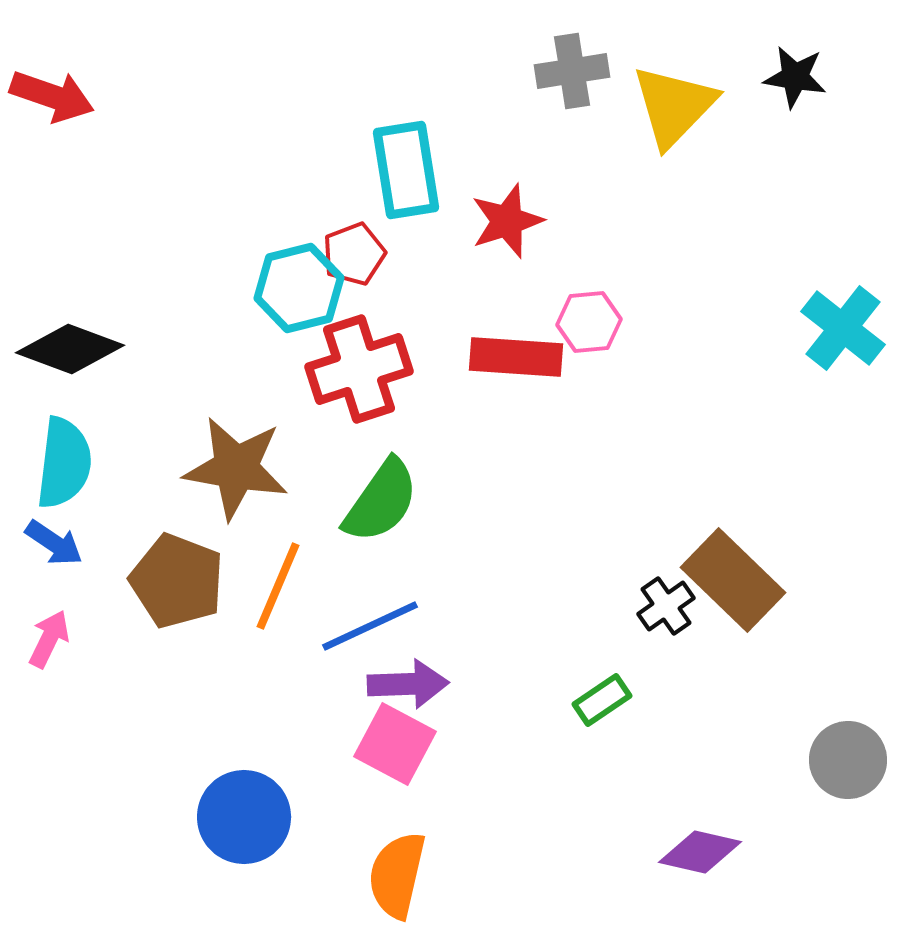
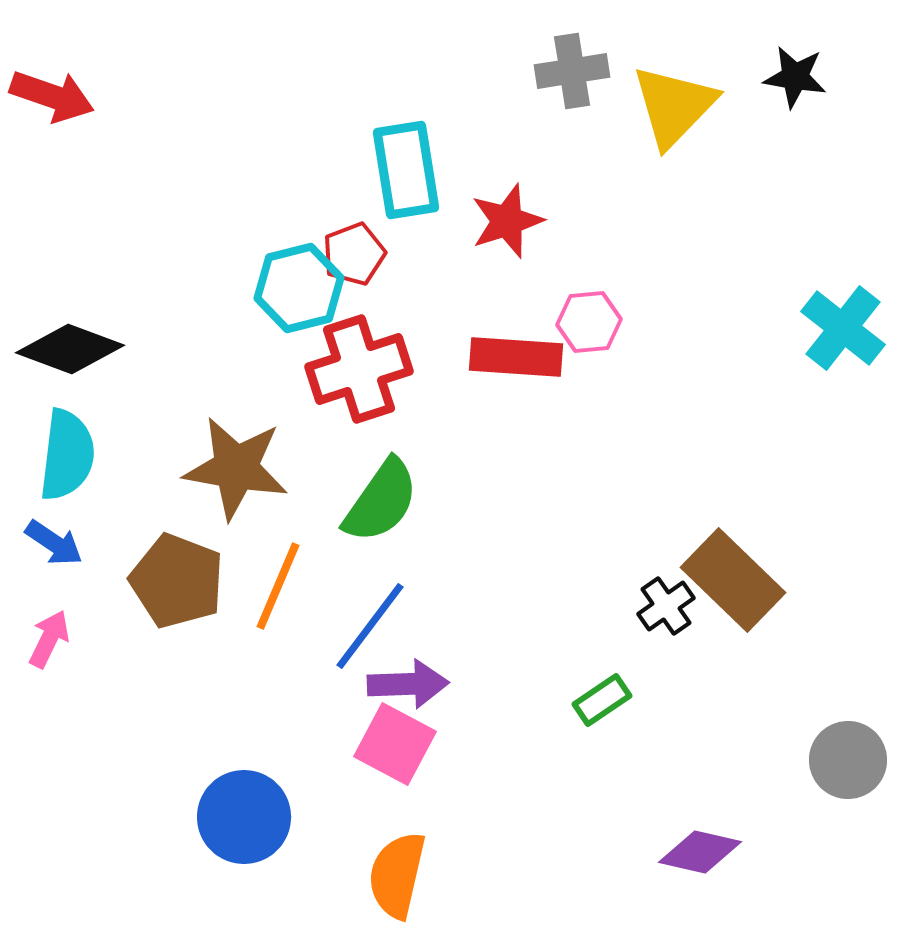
cyan semicircle: moved 3 px right, 8 px up
blue line: rotated 28 degrees counterclockwise
